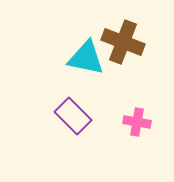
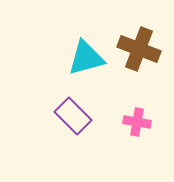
brown cross: moved 16 px right, 7 px down
cyan triangle: rotated 27 degrees counterclockwise
